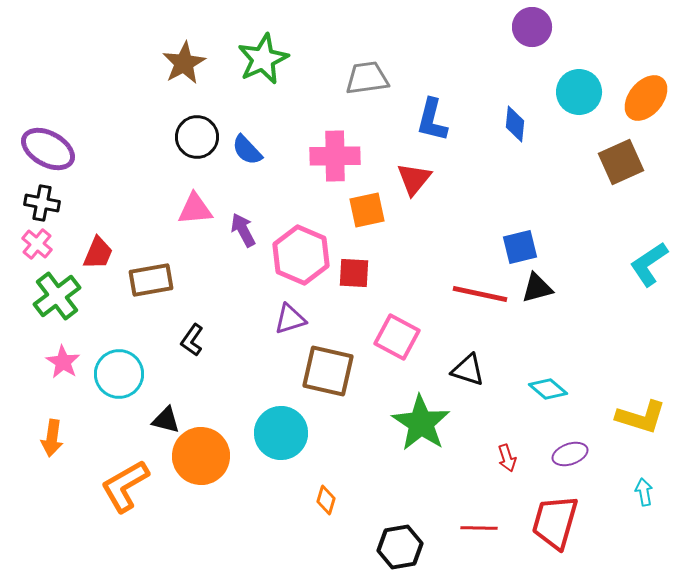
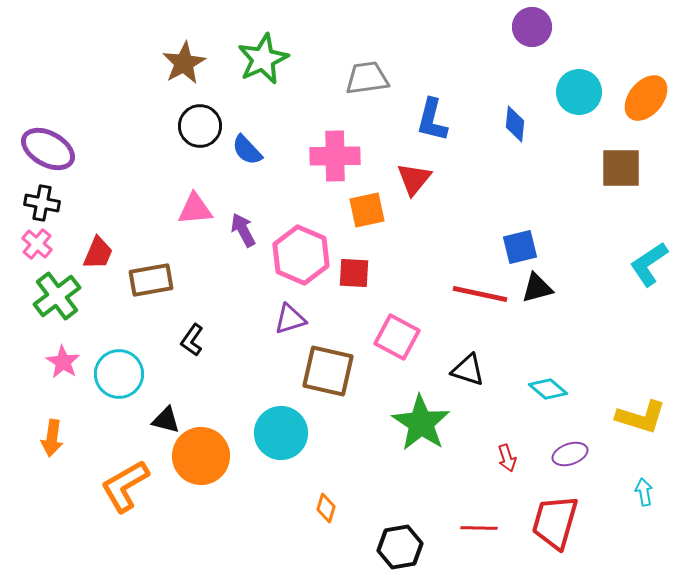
black circle at (197, 137): moved 3 px right, 11 px up
brown square at (621, 162): moved 6 px down; rotated 24 degrees clockwise
orange diamond at (326, 500): moved 8 px down
